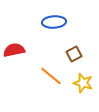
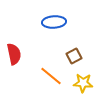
red semicircle: moved 4 px down; rotated 90 degrees clockwise
brown square: moved 2 px down
yellow star: rotated 12 degrees counterclockwise
